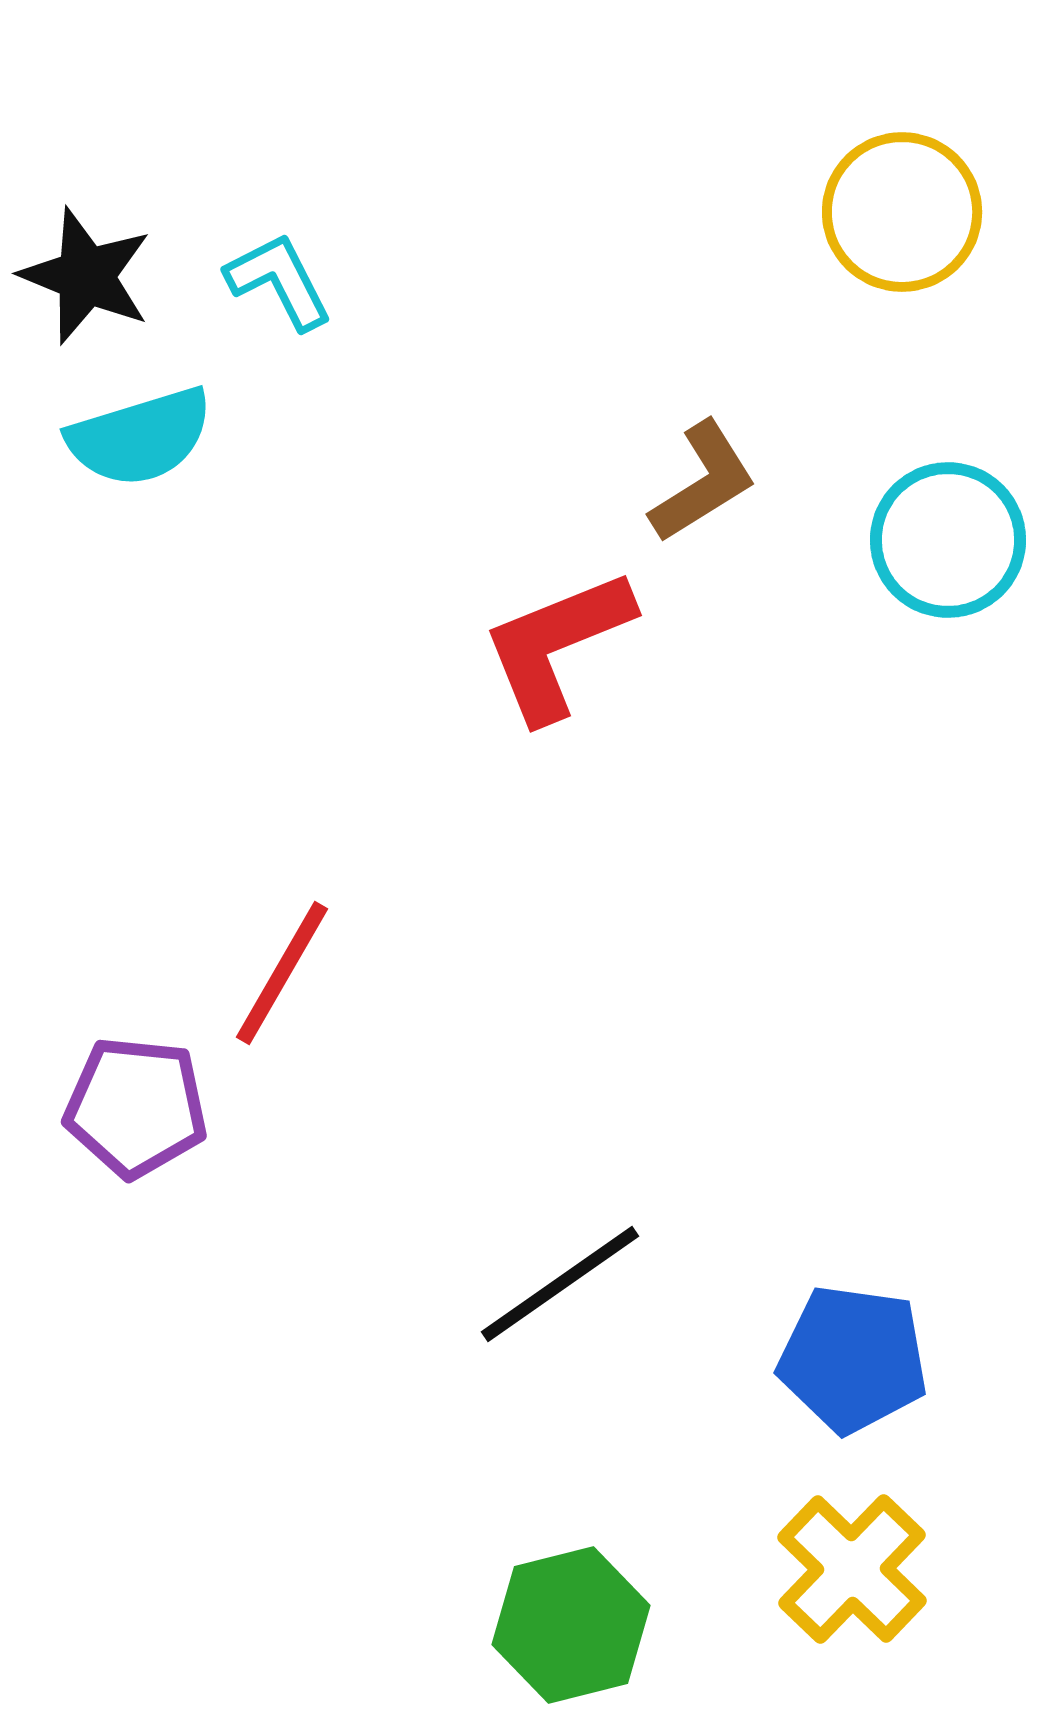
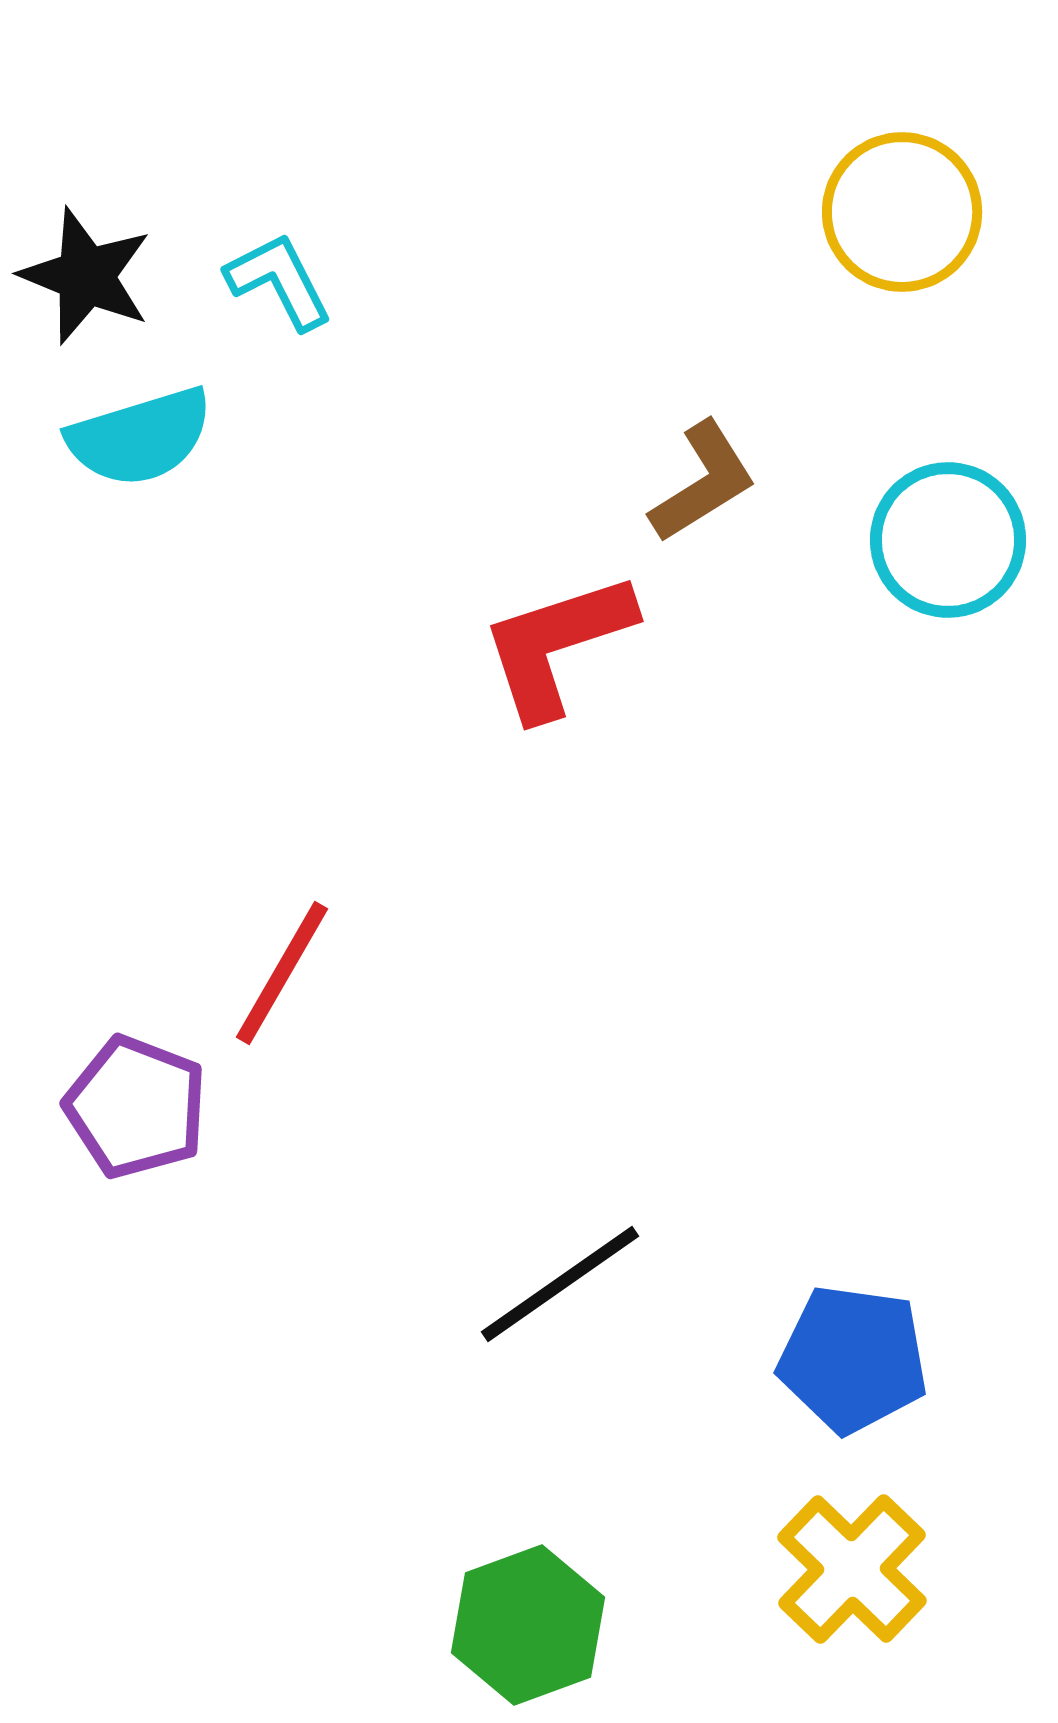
red L-shape: rotated 4 degrees clockwise
purple pentagon: rotated 15 degrees clockwise
green hexagon: moved 43 px left; rotated 6 degrees counterclockwise
